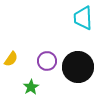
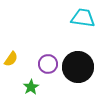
cyan trapezoid: rotated 100 degrees clockwise
purple circle: moved 1 px right, 3 px down
